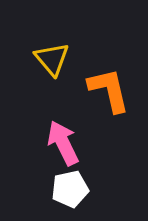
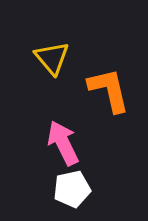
yellow triangle: moved 1 px up
white pentagon: moved 2 px right
